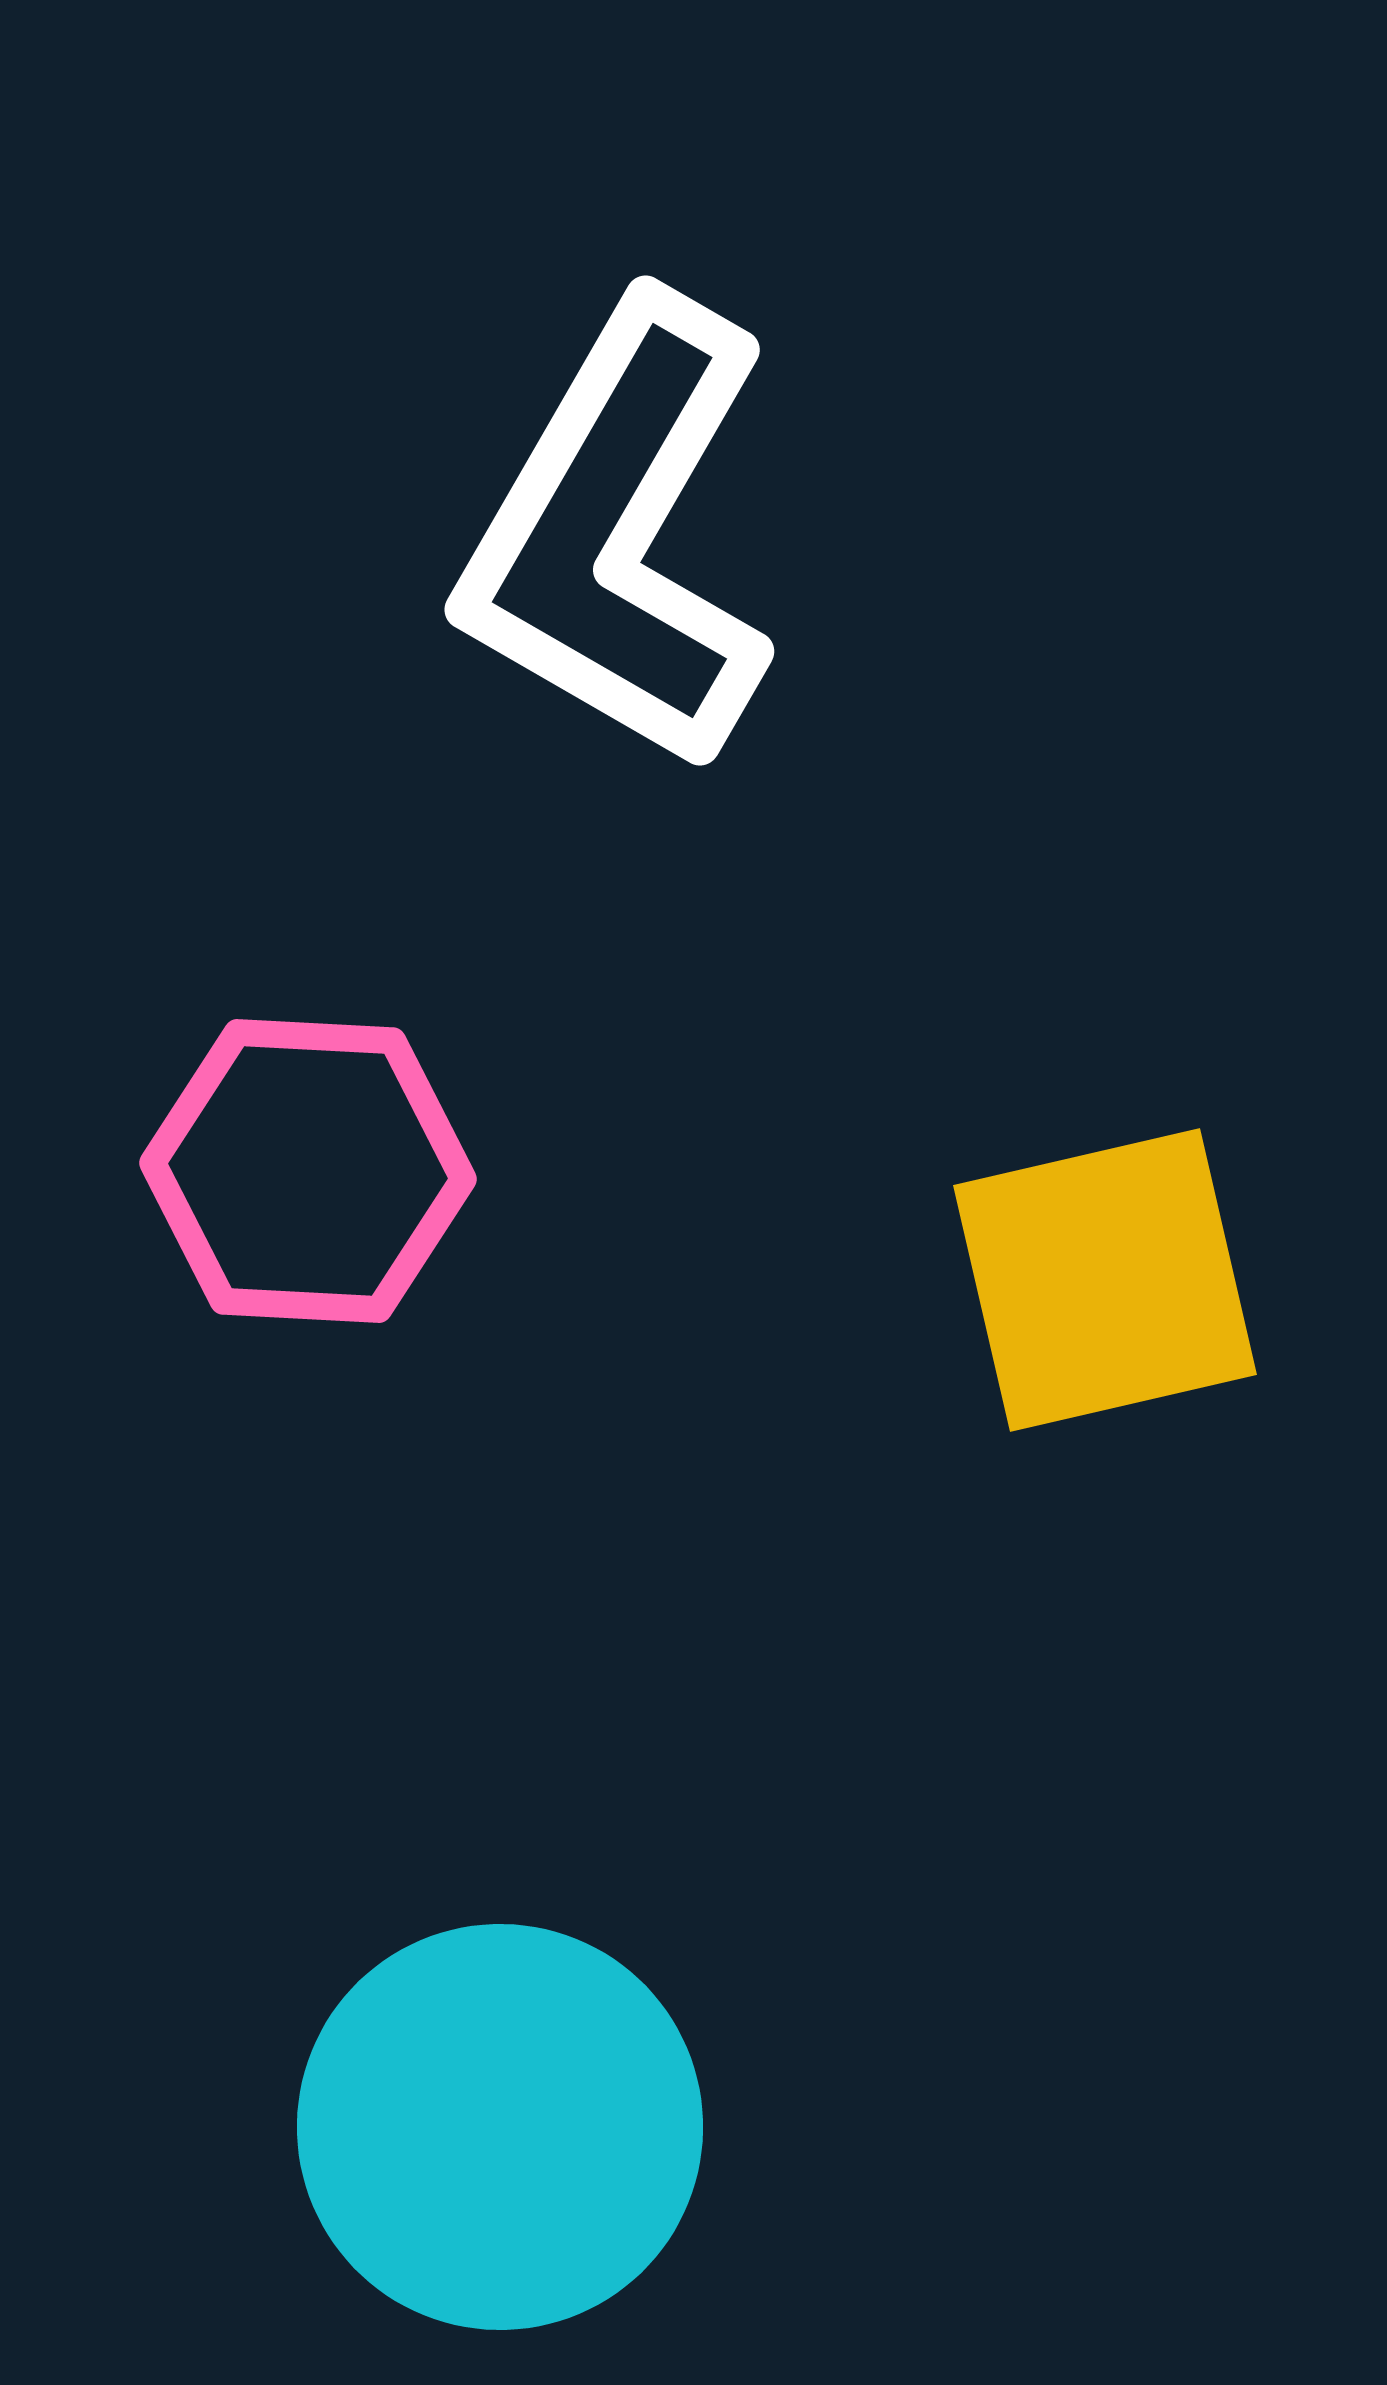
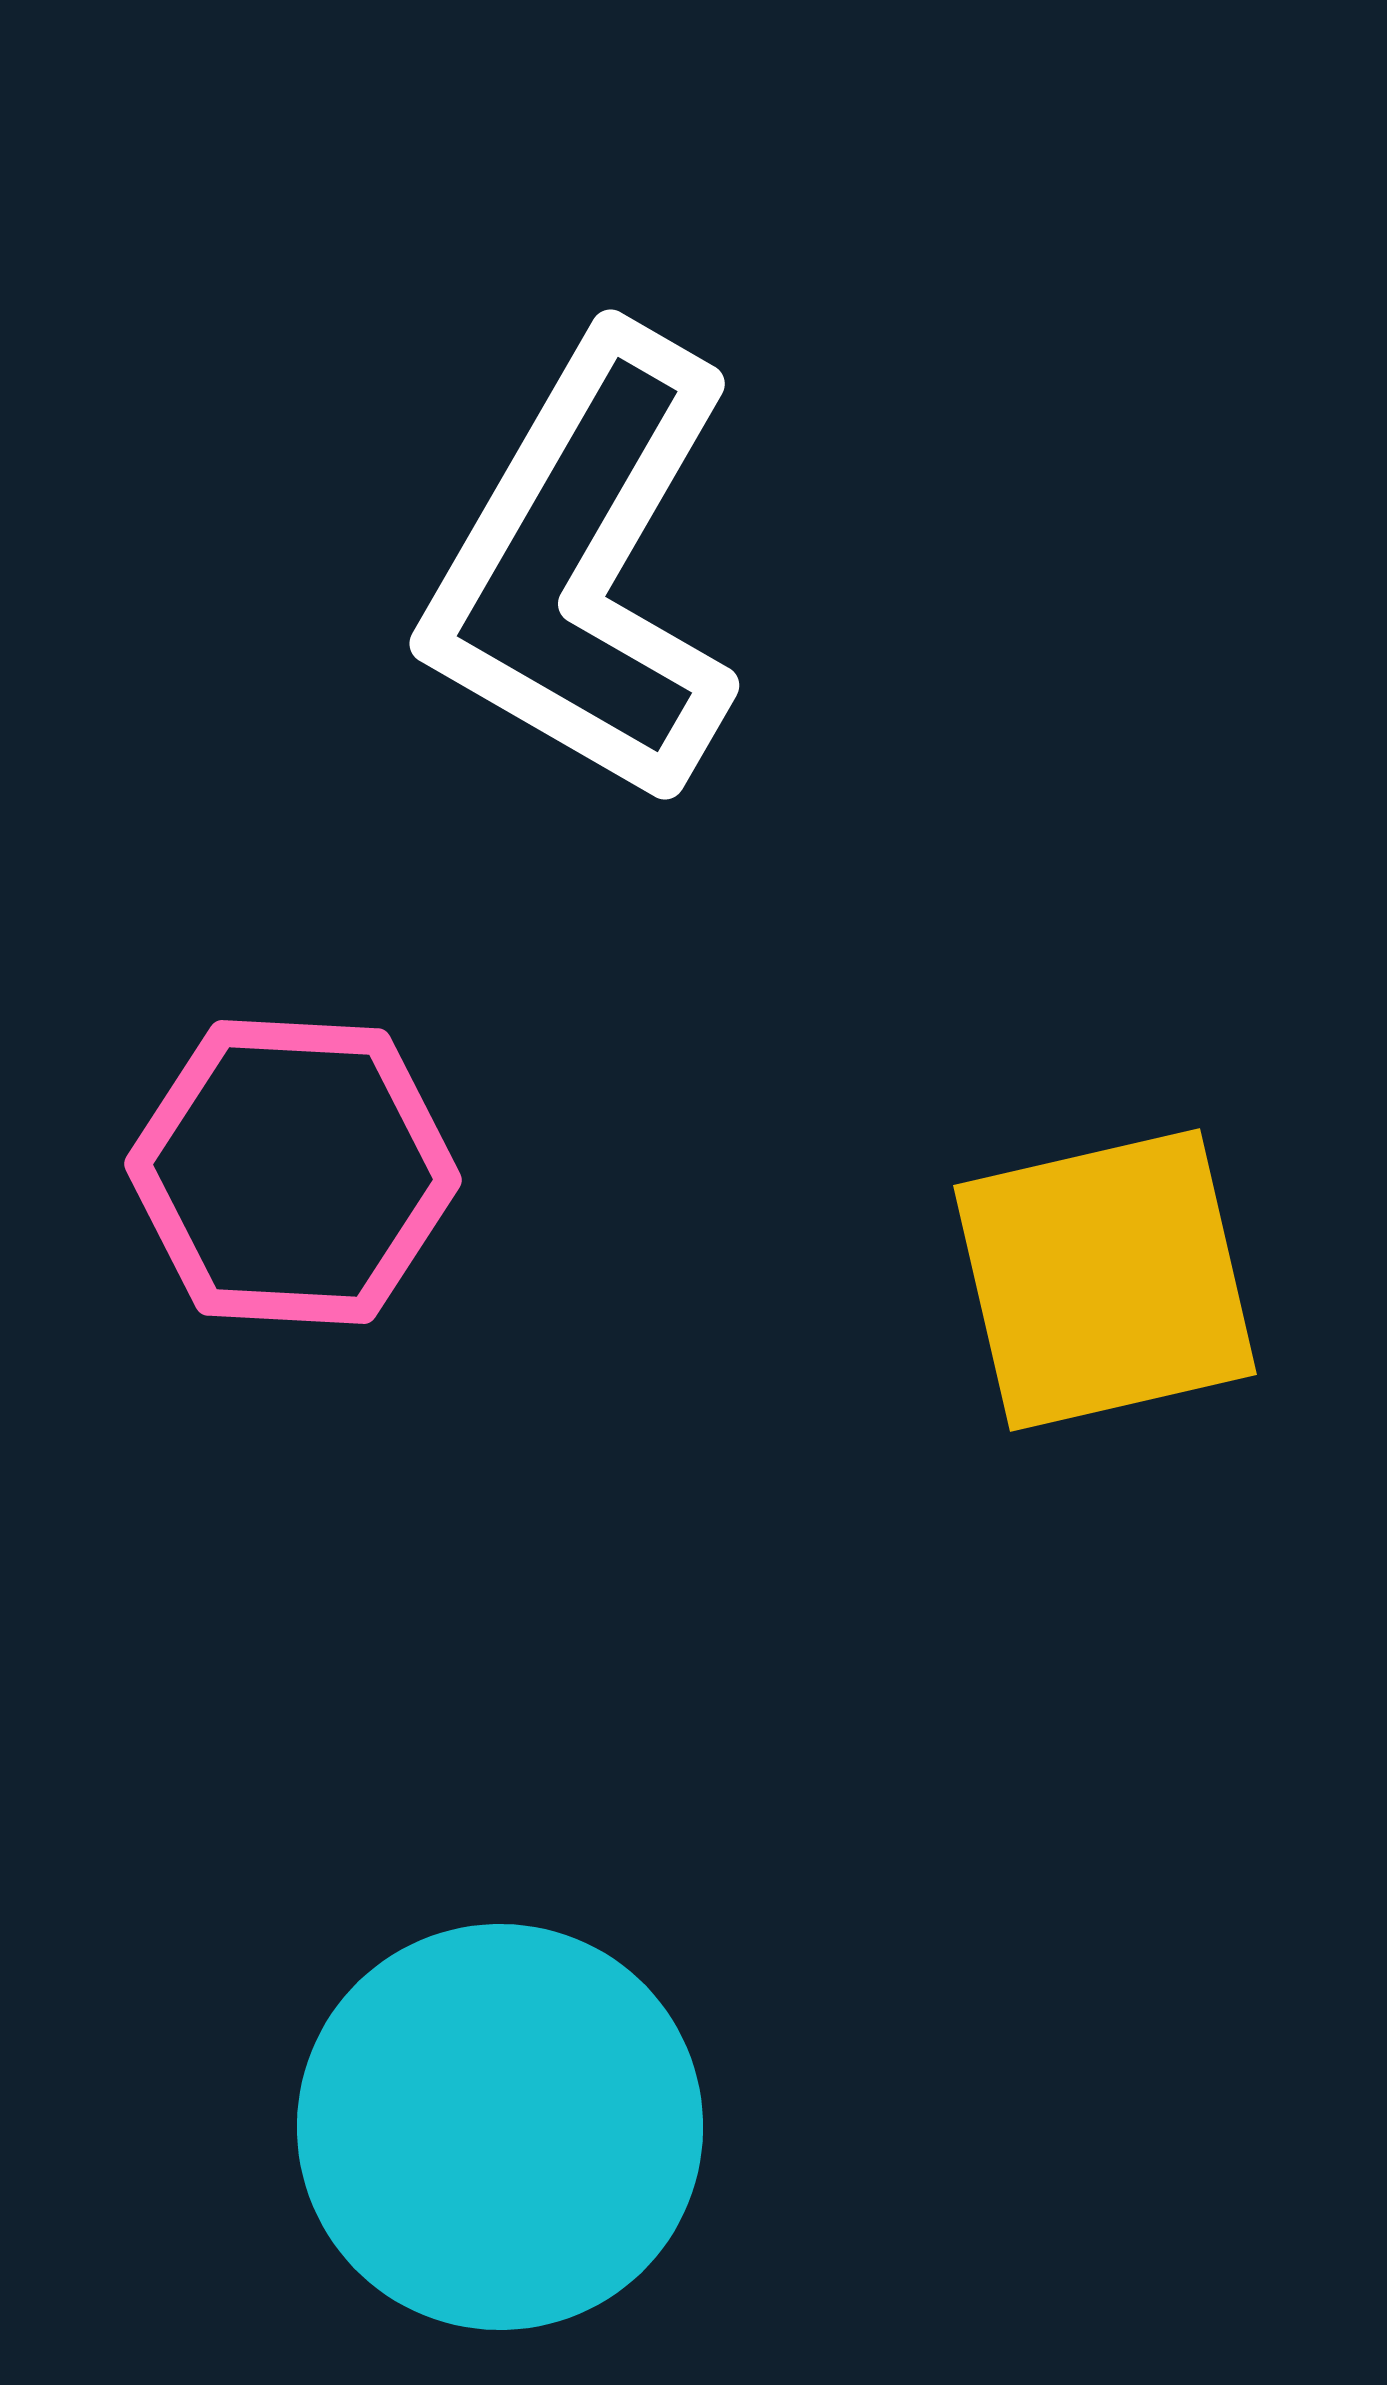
white L-shape: moved 35 px left, 34 px down
pink hexagon: moved 15 px left, 1 px down
